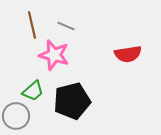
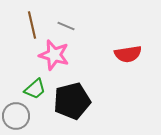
green trapezoid: moved 2 px right, 2 px up
